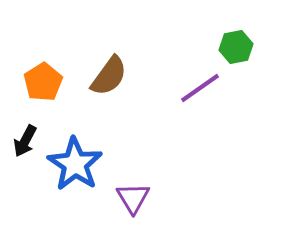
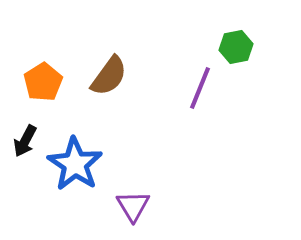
purple line: rotated 33 degrees counterclockwise
purple triangle: moved 8 px down
